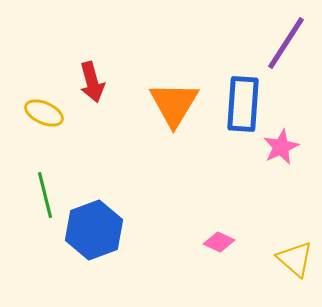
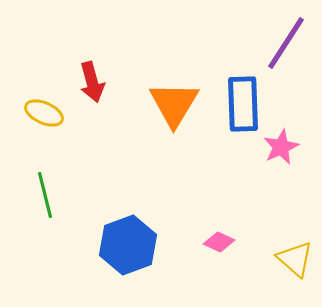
blue rectangle: rotated 6 degrees counterclockwise
blue hexagon: moved 34 px right, 15 px down
